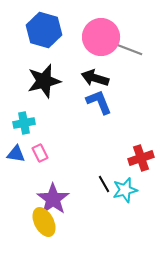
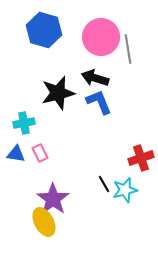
gray line: rotated 60 degrees clockwise
black star: moved 14 px right, 12 px down
